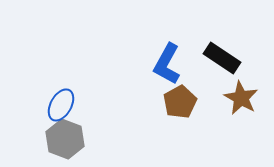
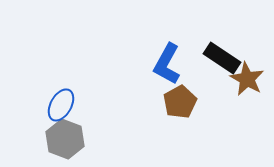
brown star: moved 6 px right, 19 px up
